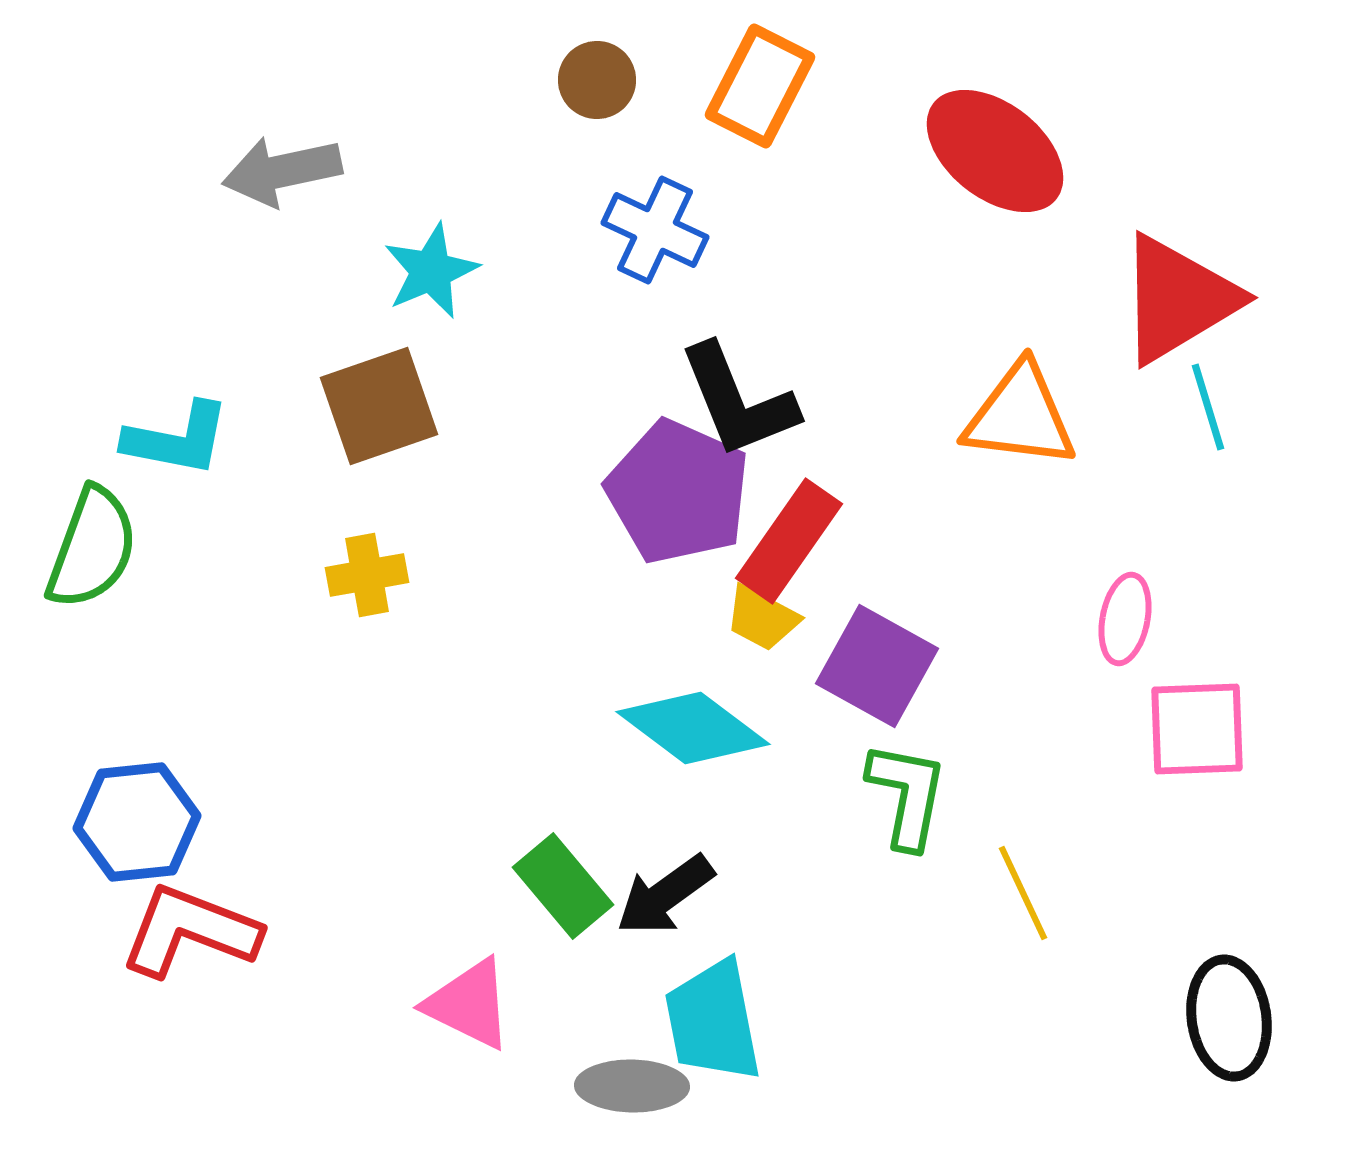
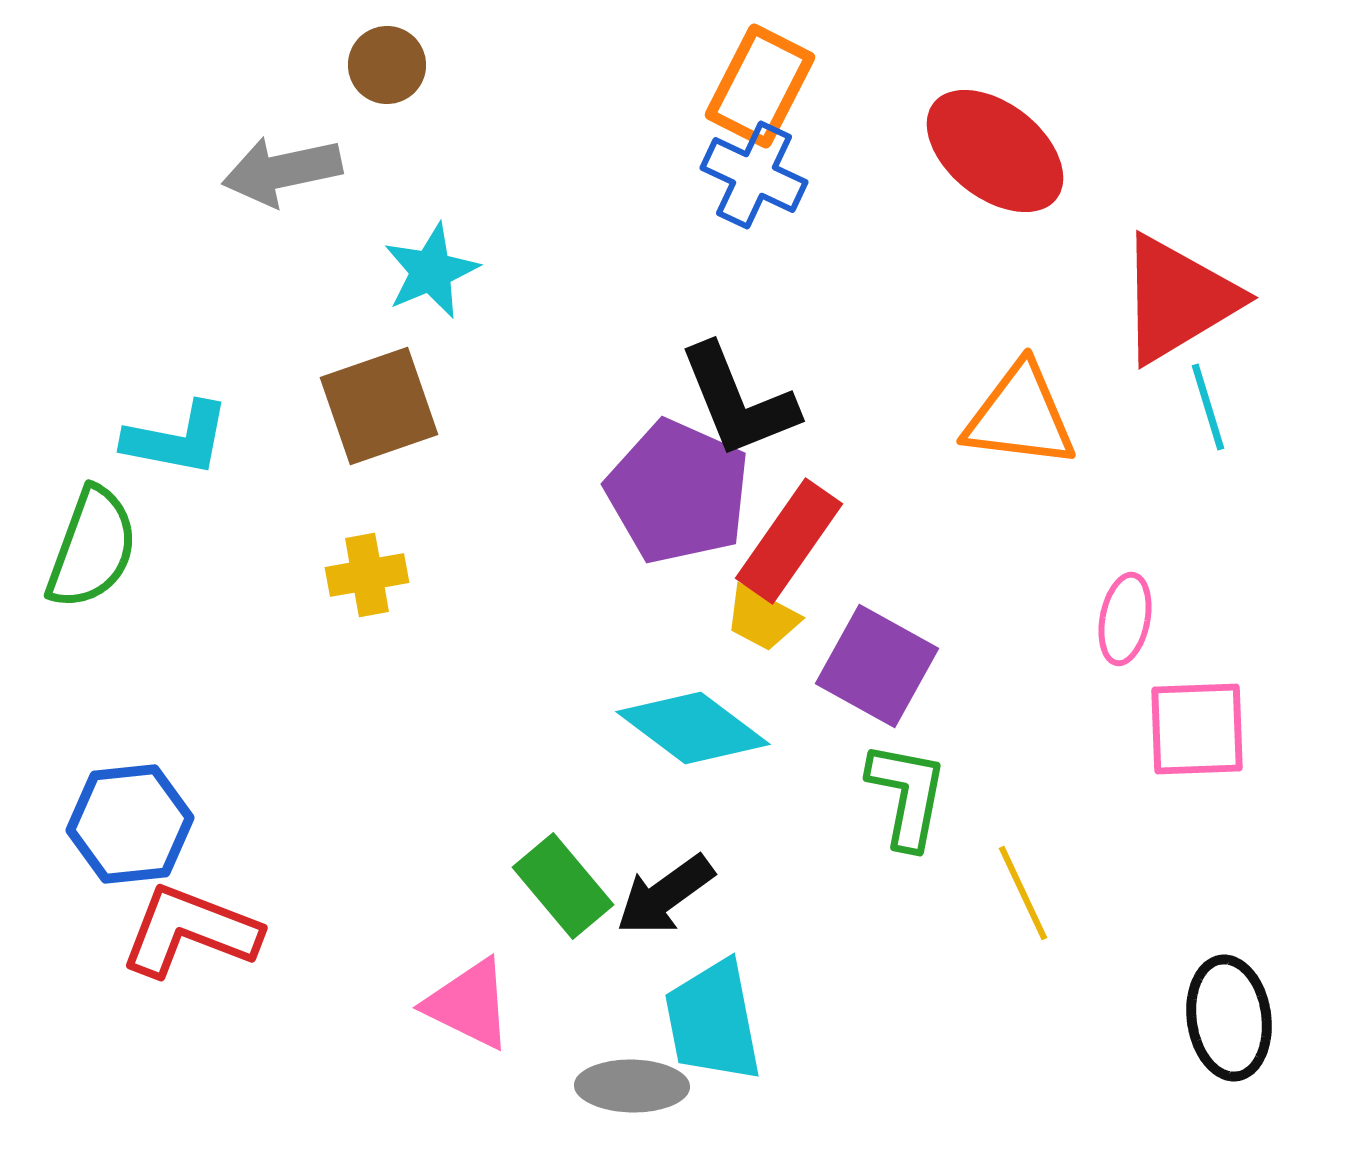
brown circle: moved 210 px left, 15 px up
blue cross: moved 99 px right, 55 px up
blue hexagon: moved 7 px left, 2 px down
